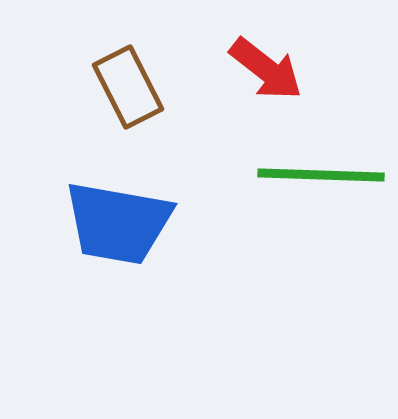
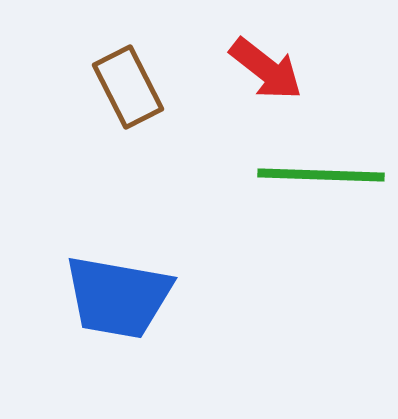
blue trapezoid: moved 74 px down
